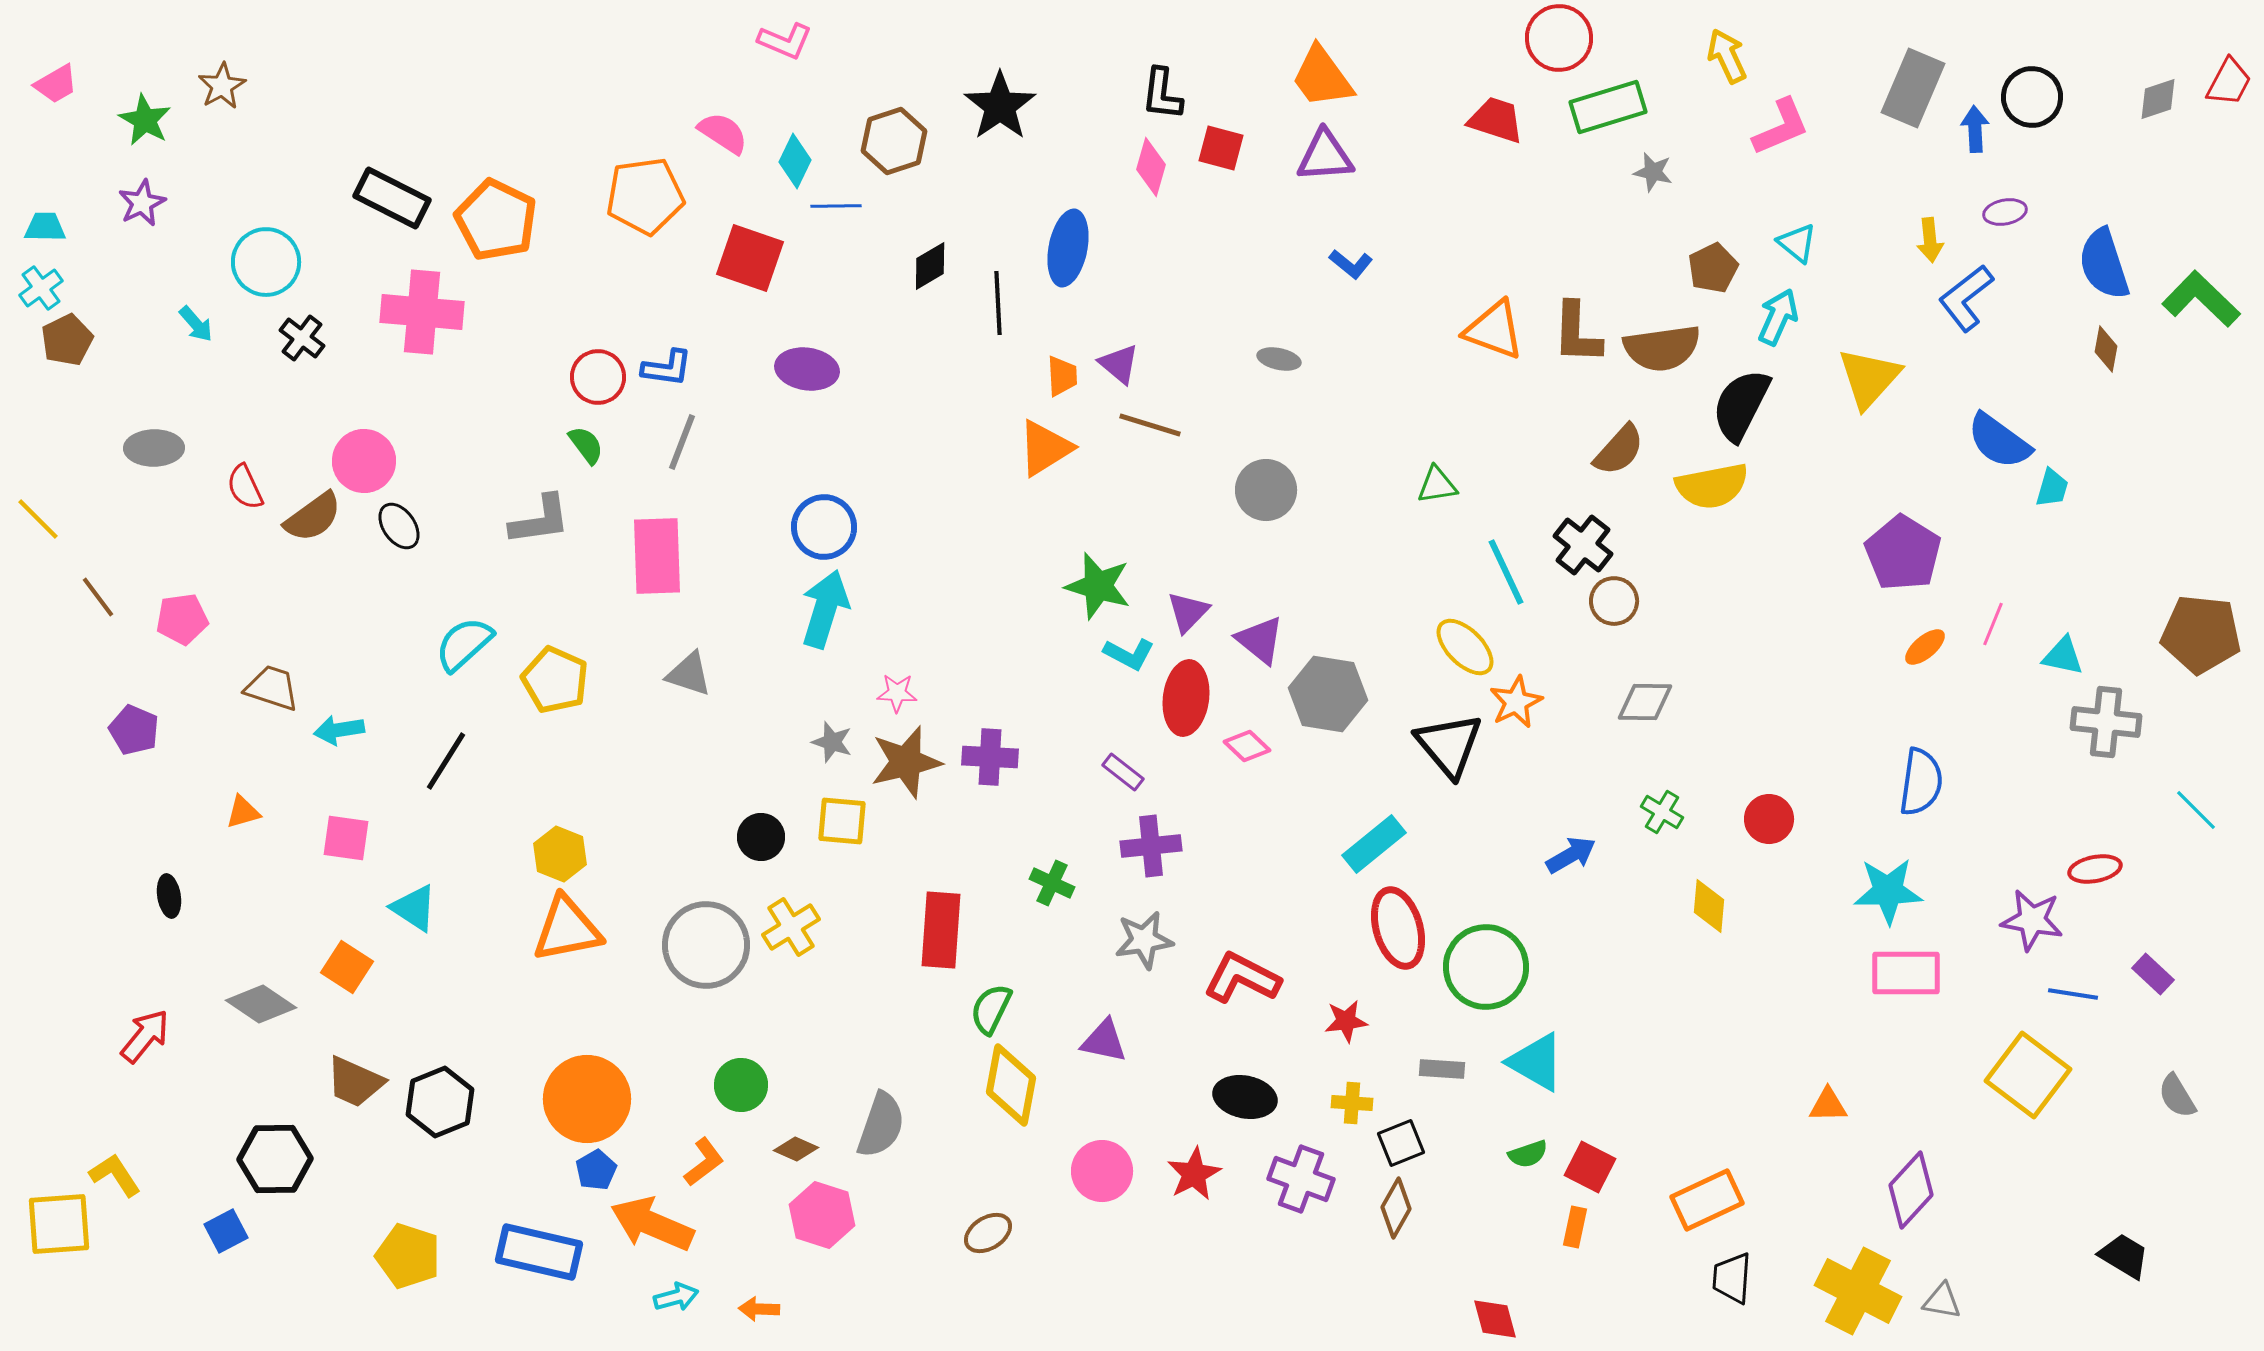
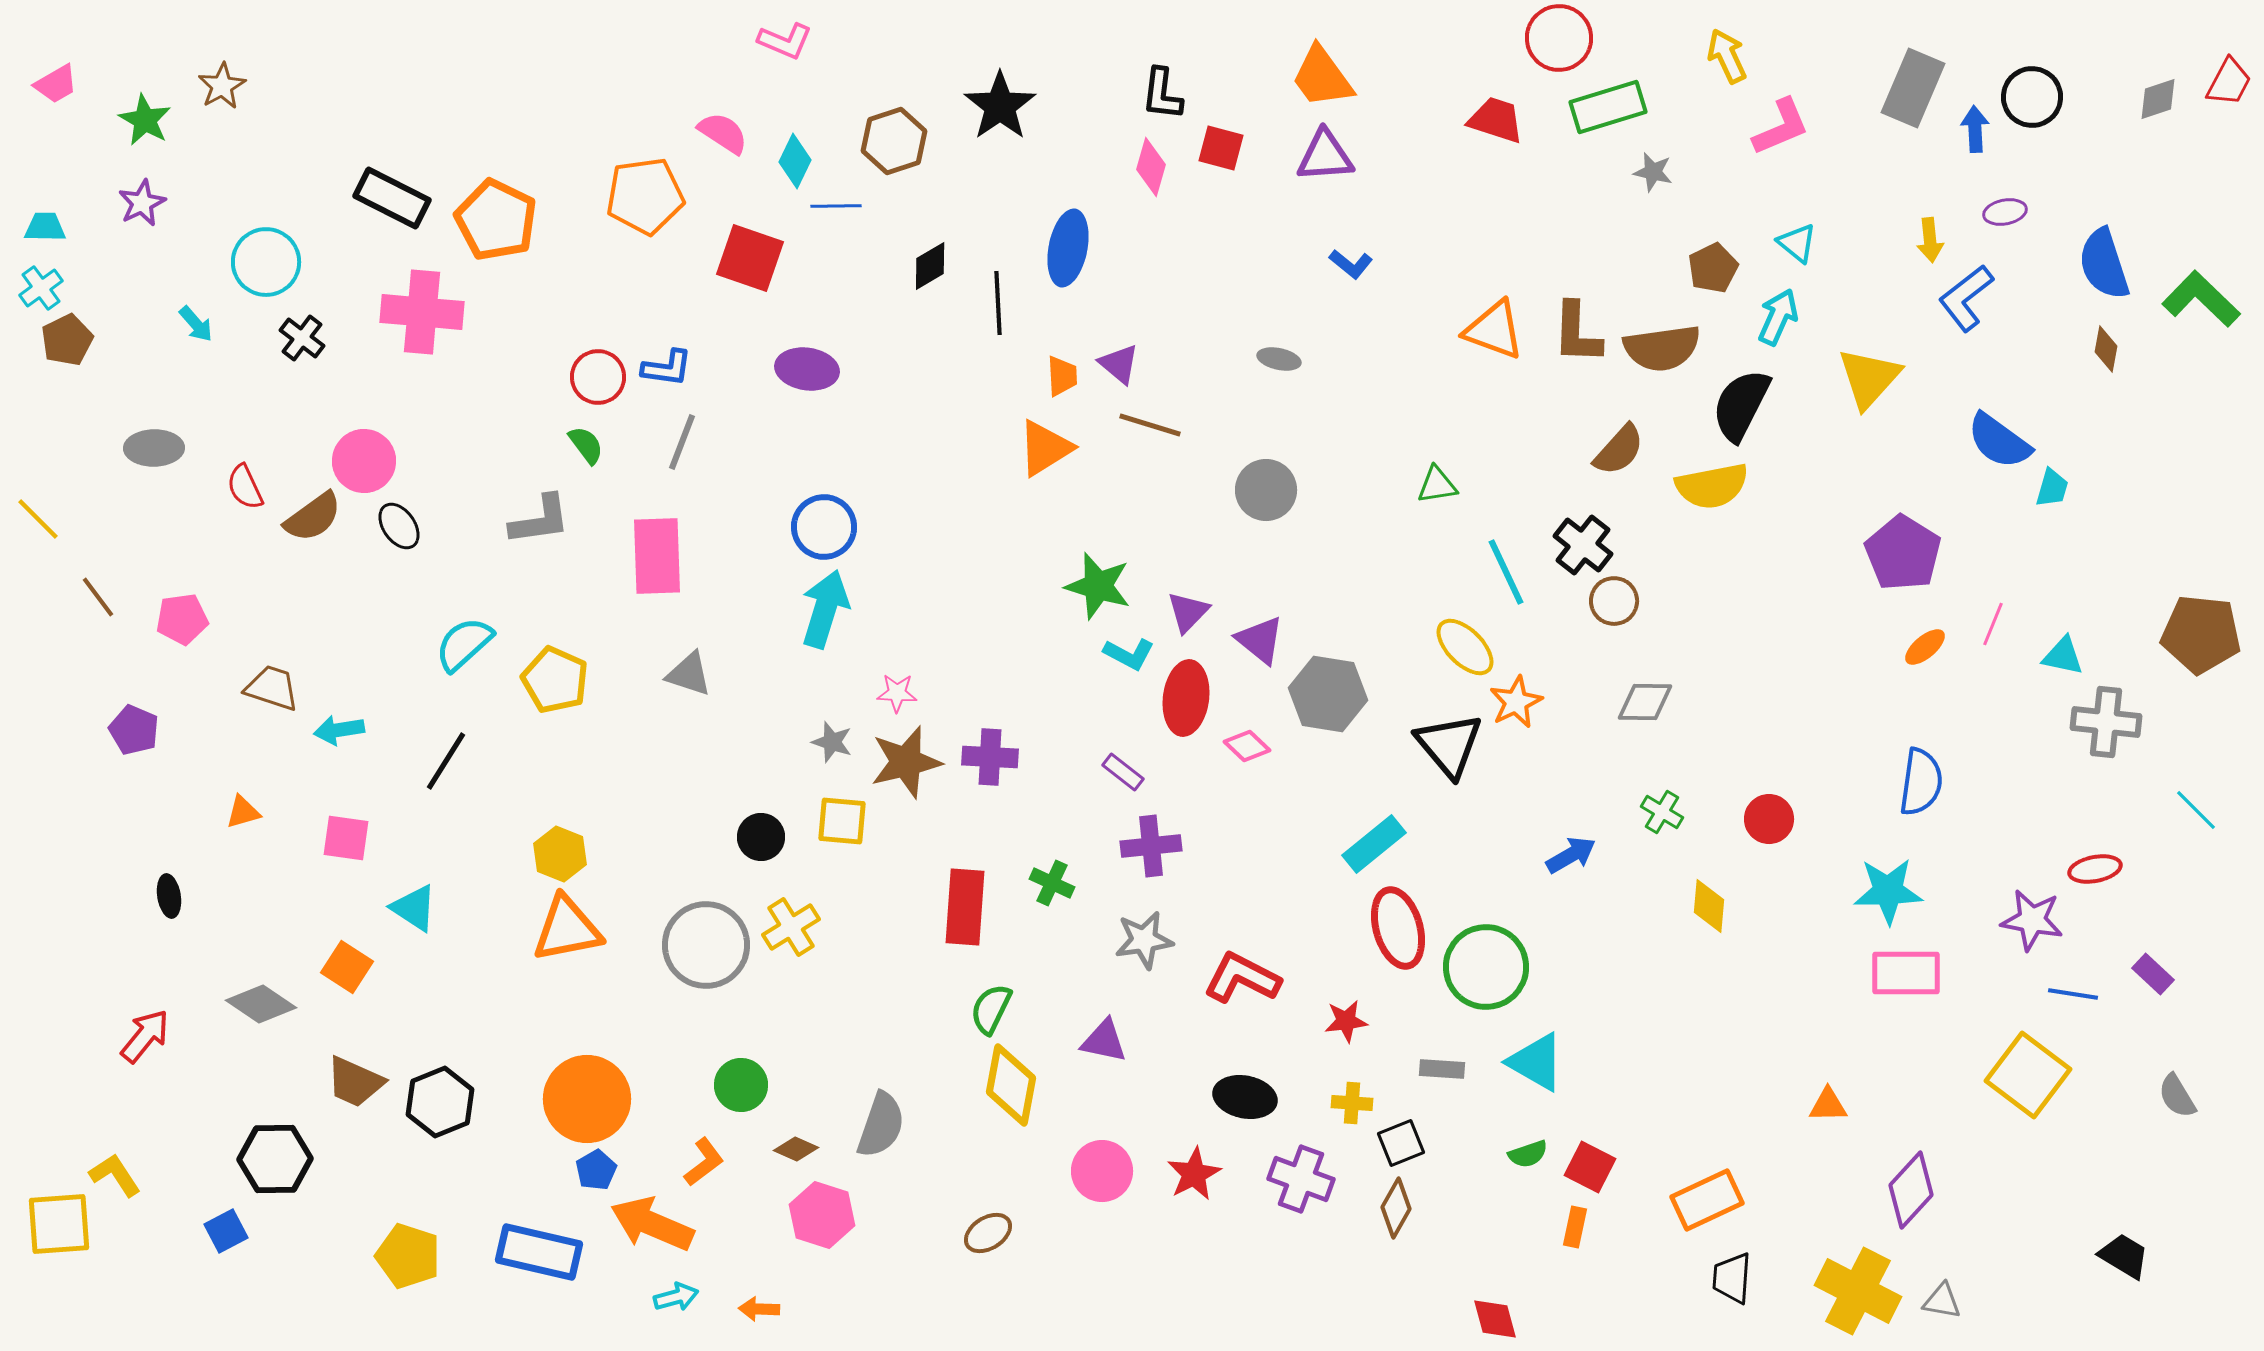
red rectangle at (941, 930): moved 24 px right, 23 px up
